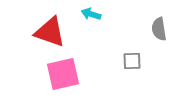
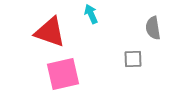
cyan arrow: rotated 48 degrees clockwise
gray semicircle: moved 6 px left, 1 px up
gray square: moved 1 px right, 2 px up
